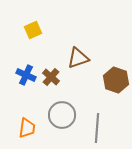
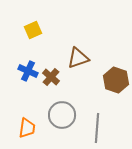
blue cross: moved 2 px right, 4 px up
